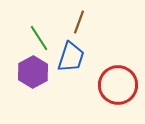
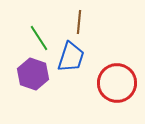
brown line: rotated 15 degrees counterclockwise
purple hexagon: moved 2 px down; rotated 12 degrees counterclockwise
red circle: moved 1 px left, 2 px up
